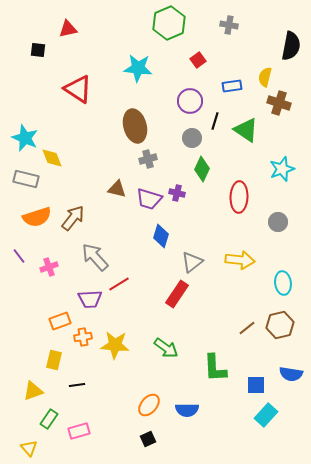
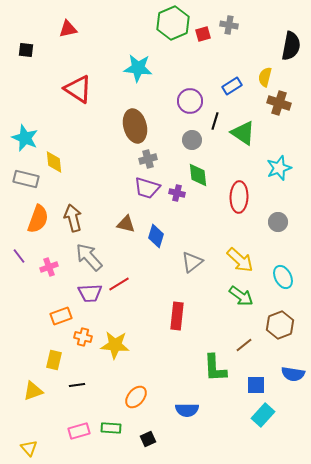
green hexagon at (169, 23): moved 4 px right
black square at (38, 50): moved 12 px left
red square at (198, 60): moved 5 px right, 26 px up; rotated 21 degrees clockwise
blue rectangle at (232, 86): rotated 24 degrees counterclockwise
green triangle at (246, 130): moved 3 px left, 3 px down
gray circle at (192, 138): moved 2 px down
yellow diamond at (52, 158): moved 2 px right, 4 px down; rotated 15 degrees clockwise
green diamond at (202, 169): moved 4 px left, 6 px down; rotated 30 degrees counterclockwise
cyan star at (282, 169): moved 3 px left, 1 px up
brown triangle at (117, 189): moved 9 px right, 35 px down
purple trapezoid at (149, 199): moved 2 px left, 11 px up
orange semicircle at (37, 217): moved 1 px right, 2 px down; rotated 52 degrees counterclockwise
brown arrow at (73, 218): rotated 52 degrees counterclockwise
blue diamond at (161, 236): moved 5 px left
gray arrow at (95, 257): moved 6 px left
yellow arrow at (240, 260): rotated 36 degrees clockwise
cyan ellipse at (283, 283): moved 6 px up; rotated 20 degrees counterclockwise
red rectangle at (177, 294): moved 22 px down; rotated 28 degrees counterclockwise
purple trapezoid at (90, 299): moved 6 px up
orange rectangle at (60, 321): moved 1 px right, 5 px up
brown hexagon at (280, 325): rotated 8 degrees counterclockwise
brown line at (247, 328): moved 3 px left, 17 px down
orange cross at (83, 337): rotated 24 degrees clockwise
green arrow at (166, 348): moved 75 px right, 52 px up
blue semicircle at (291, 374): moved 2 px right
orange ellipse at (149, 405): moved 13 px left, 8 px up
cyan rectangle at (266, 415): moved 3 px left
green rectangle at (49, 419): moved 62 px right, 9 px down; rotated 60 degrees clockwise
